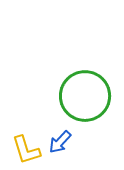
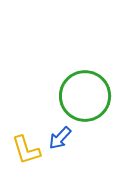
blue arrow: moved 4 px up
